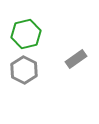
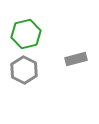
gray rectangle: rotated 20 degrees clockwise
